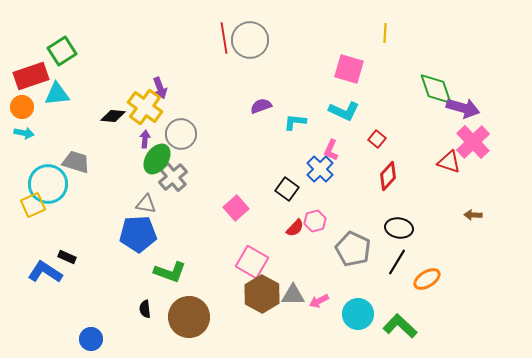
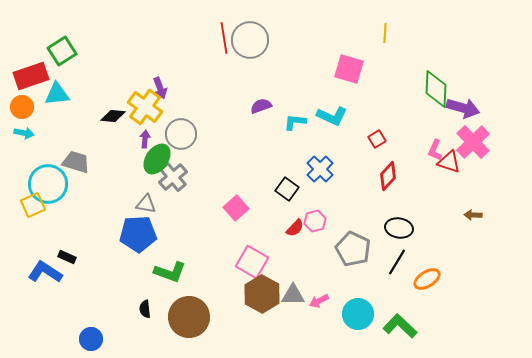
green diamond at (436, 89): rotated 21 degrees clockwise
cyan L-shape at (344, 111): moved 12 px left, 5 px down
red square at (377, 139): rotated 18 degrees clockwise
pink L-shape at (331, 150): moved 104 px right
